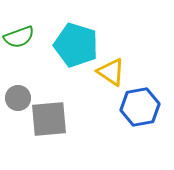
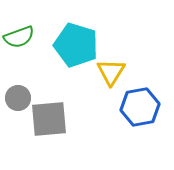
yellow triangle: rotated 28 degrees clockwise
